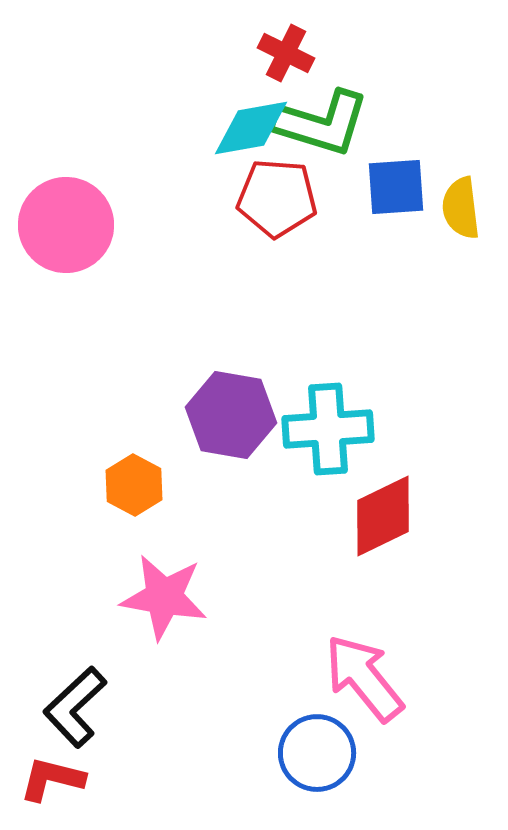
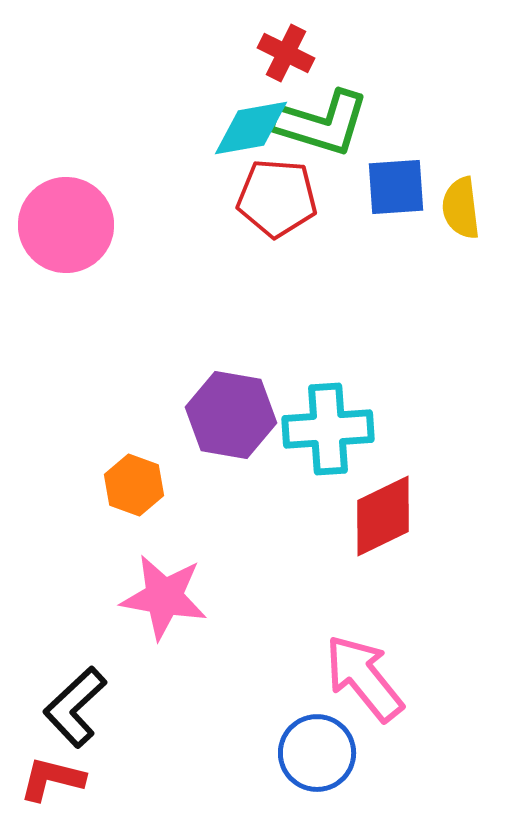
orange hexagon: rotated 8 degrees counterclockwise
